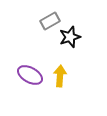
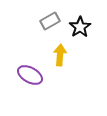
black star: moved 10 px right, 10 px up; rotated 15 degrees counterclockwise
yellow arrow: moved 21 px up
